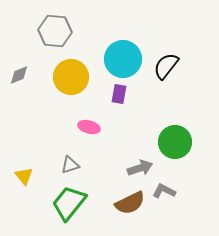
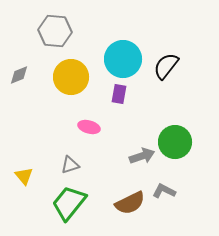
gray arrow: moved 2 px right, 12 px up
